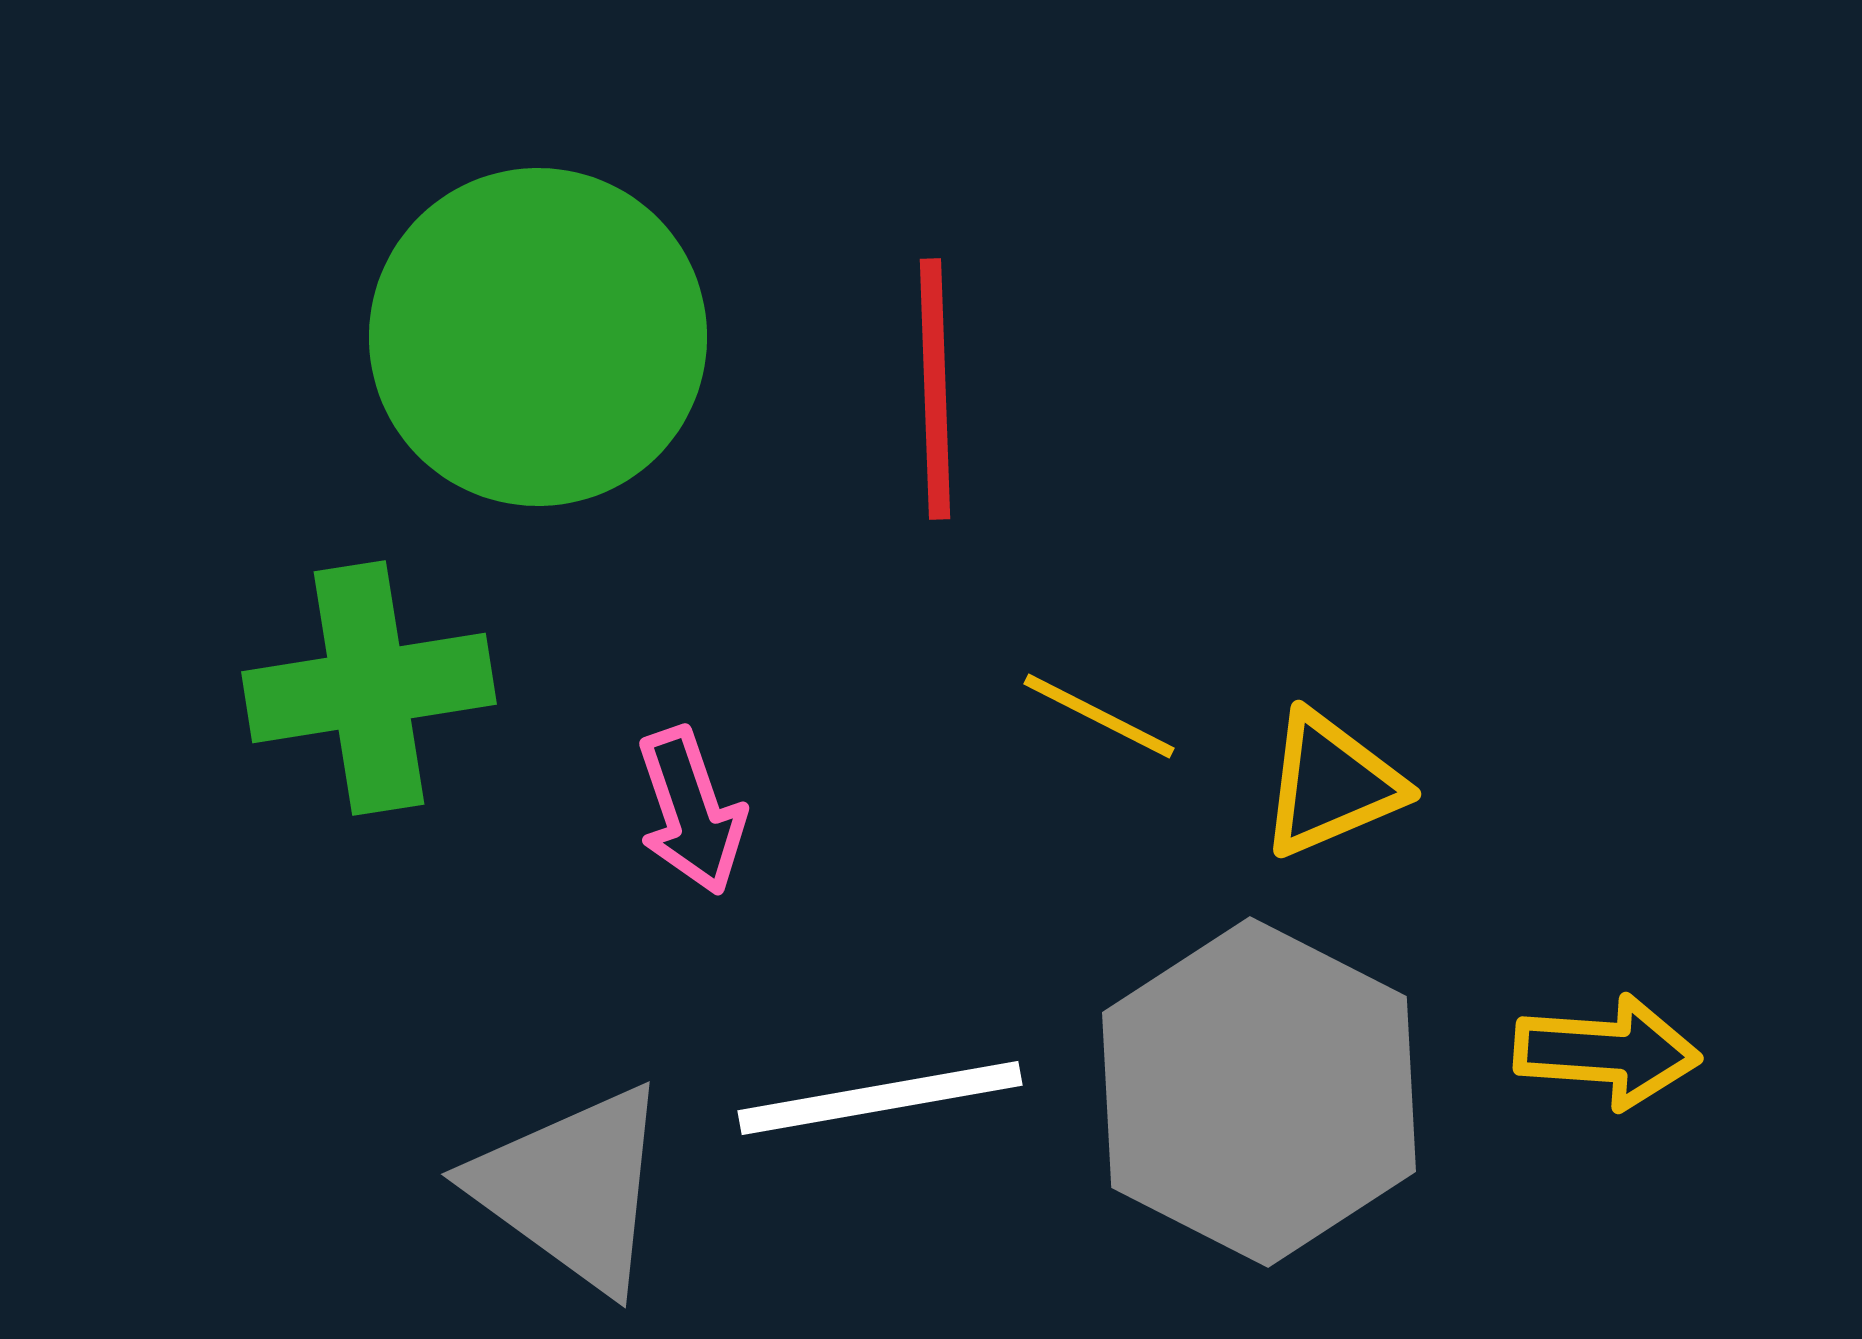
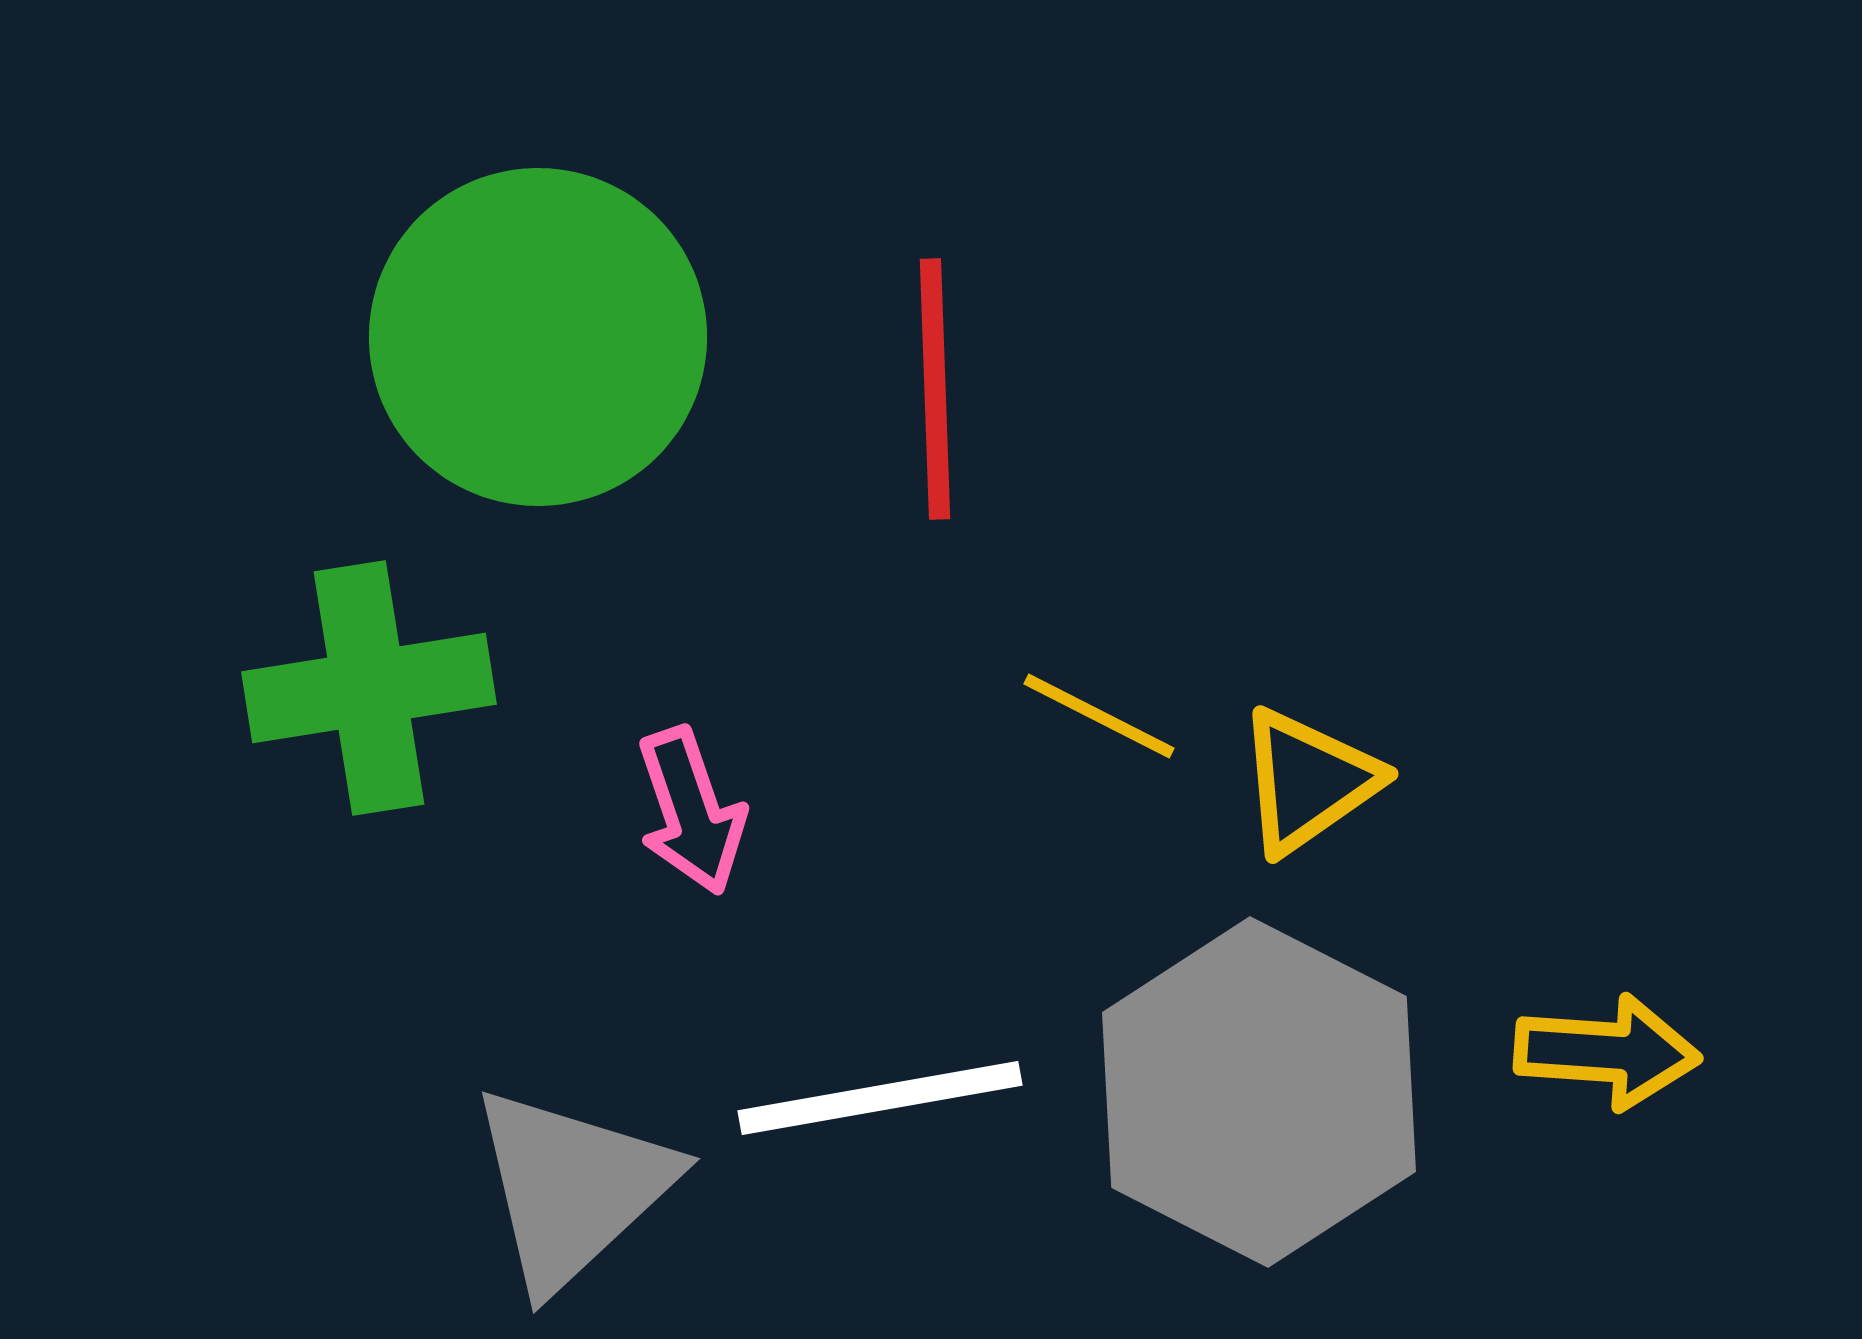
yellow triangle: moved 23 px left, 3 px up; rotated 12 degrees counterclockwise
gray triangle: rotated 41 degrees clockwise
